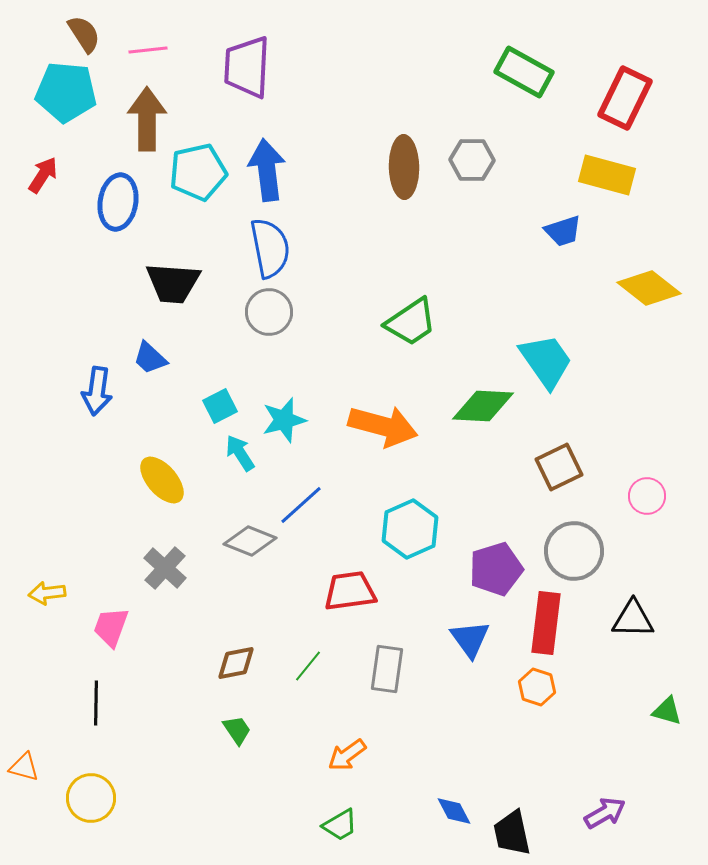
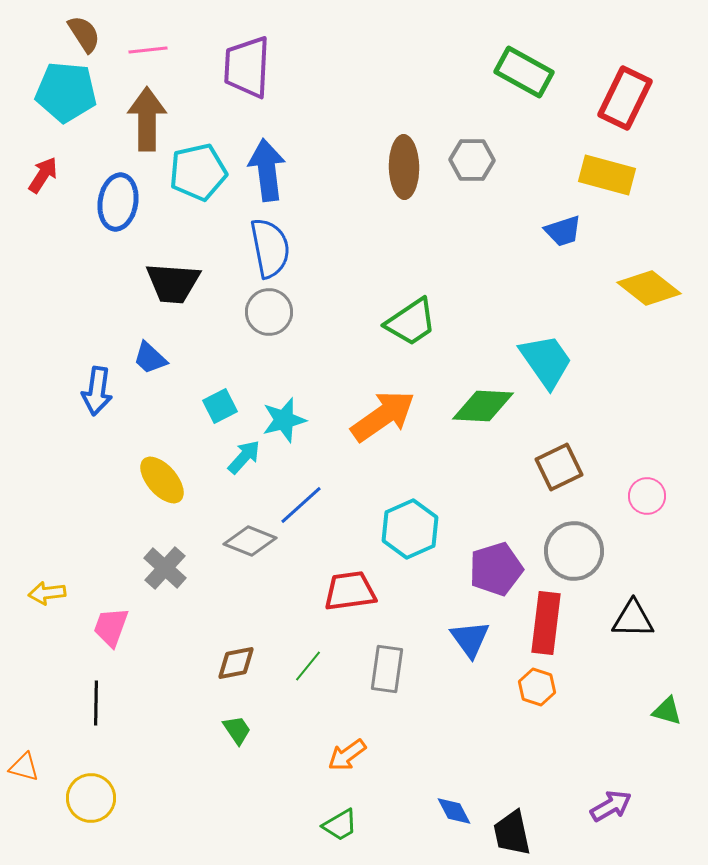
orange arrow at (383, 426): moved 10 px up; rotated 50 degrees counterclockwise
cyan arrow at (240, 453): moved 4 px right, 4 px down; rotated 75 degrees clockwise
purple arrow at (605, 813): moved 6 px right, 7 px up
